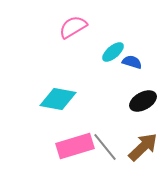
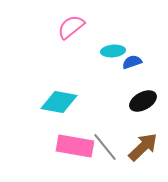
pink semicircle: moved 2 px left; rotated 8 degrees counterclockwise
cyan ellipse: moved 1 px up; rotated 35 degrees clockwise
blue semicircle: rotated 36 degrees counterclockwise
cyan diamond: moved 1 px right, 3 px down
pink rectangle: rotated 27 degrees clockwise
